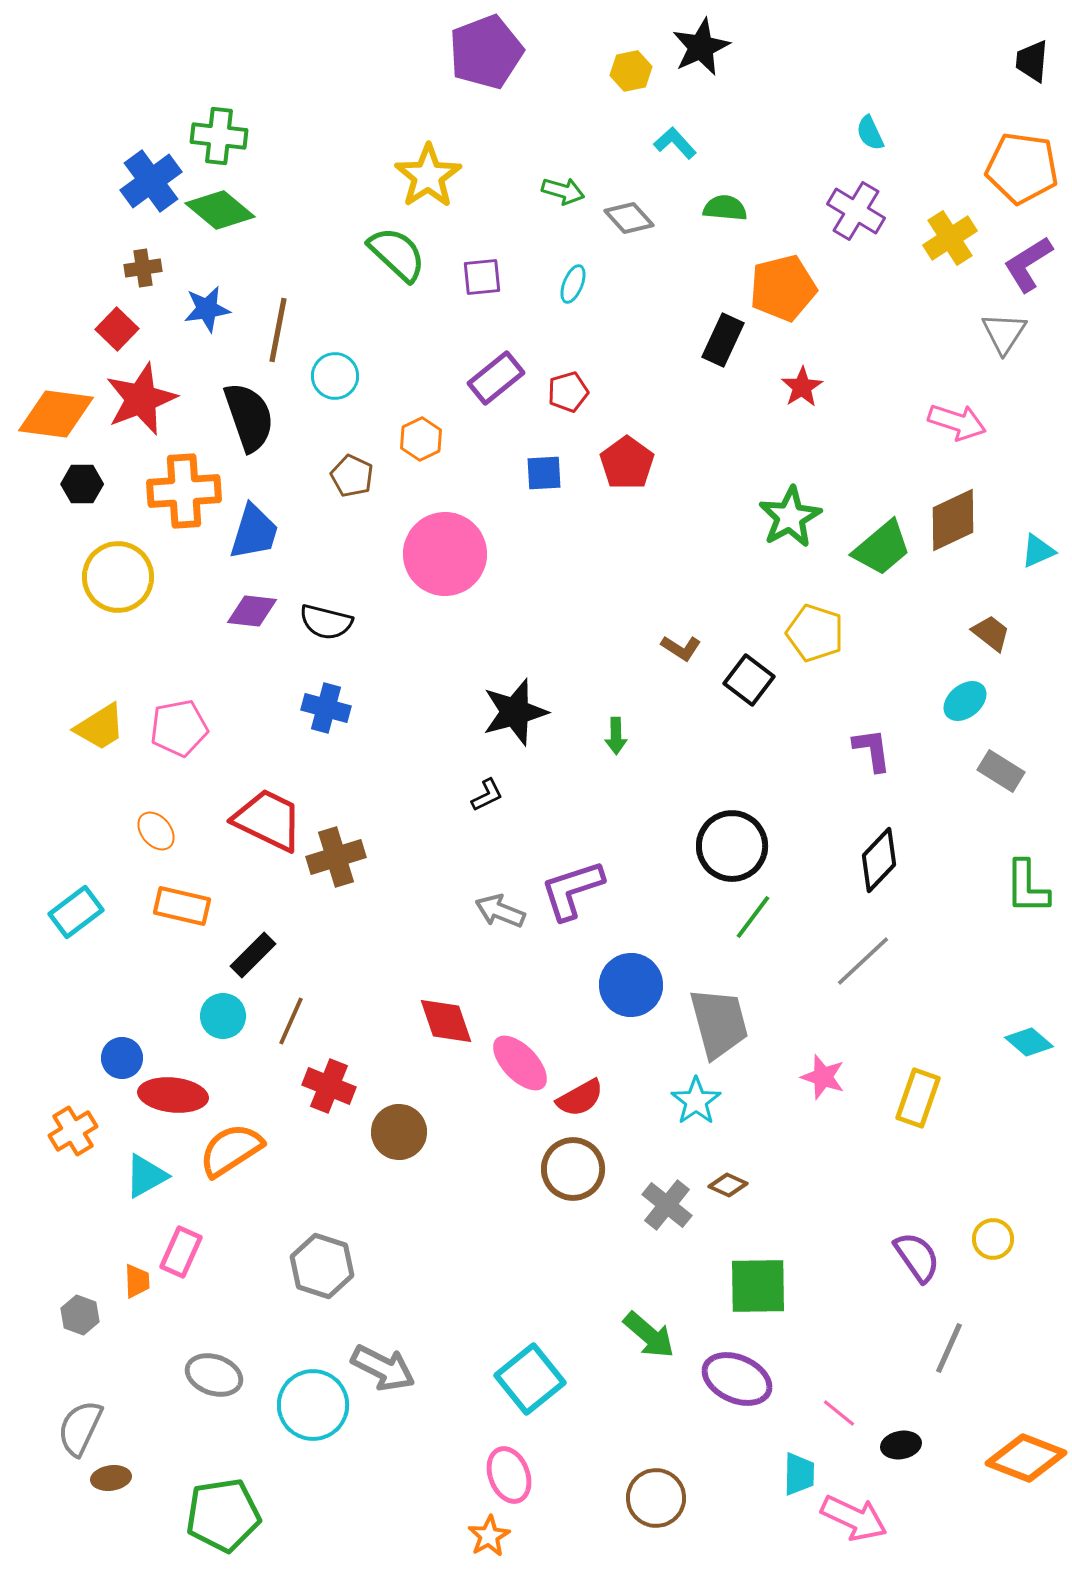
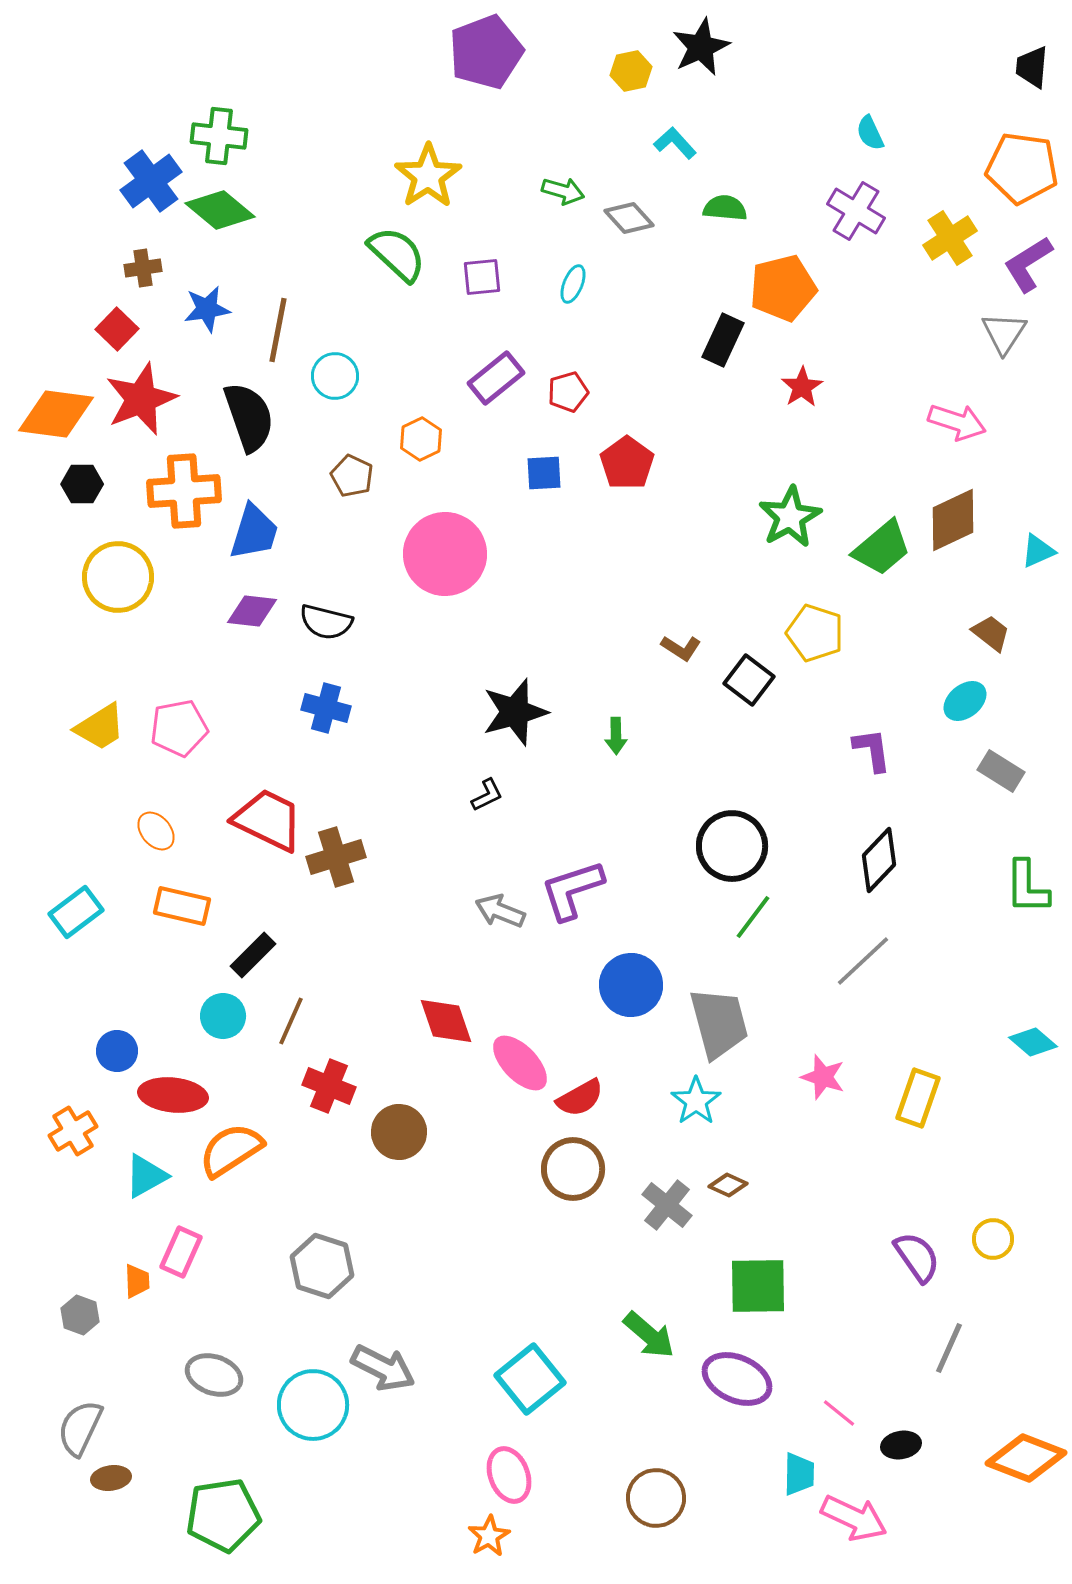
black trapezoid at (1032, 61): moved 6 px down
cyan diamond at (1029, 1042): moved 4 px right
blue circle at (122, 1058): moved 5 px left, 7 px up
